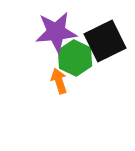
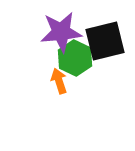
purple star: moved 5 px right
black square: rotated 12 degrees clockwise
